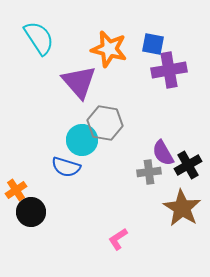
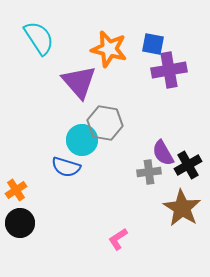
black circle: moved 11 px left, 11 px down
